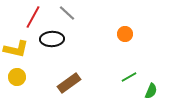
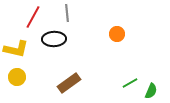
gray line: rotated 42 degrees clockwise
orange circle: moved 8 px left
black ellipse: moved 2 px right
green line: moved 1 px right, 6 px down
